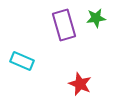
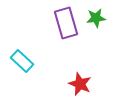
purple rectangle: moved 2 px right, 2 px up
cyan rectangle: rotated 20 degrees clockwise
